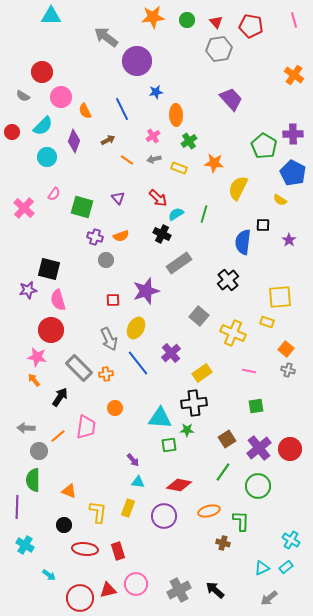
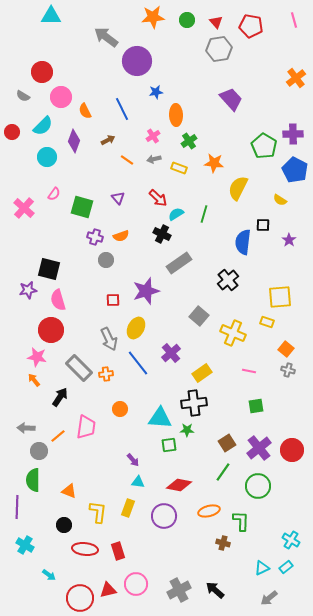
orange cross at (294, 75): moved 2 px right, 3 px down; rotated 18 degrees clockwise
blue pentagon at (293, 173): moved 2 px right, 3 px up
orange circle at (115, 408): moved 5 px right, 1 px down
brown square at (227, 439): moved 4 px down
red circle at (290, 449): moved 2 px right, 1 px down
